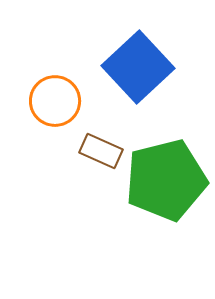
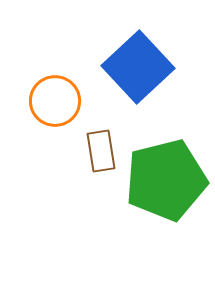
brown rectangle: rotated 57 degrees clockwise
